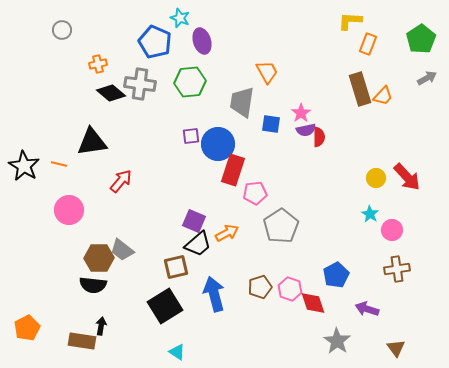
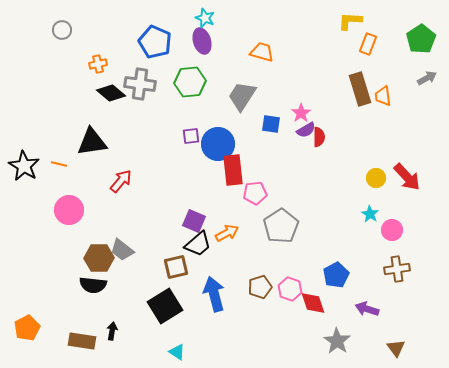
cyan star at (180, 18): moved 25 px right
orange trapezoid at (267, 72): moved 5 px left, 20 px up; rotated 45 degrees counterclockwise
orange trapezoid at (383, 96): rotated 130 degrees clockwise
gray trapezoid at (242, 102): moved 6 px up; rotated 24 degrees clockwise
purple semicircle at (306, 130): rotated 18 degrees counterclockwise
red rectangle at (233, 170): rotated 24 degrees counterclockwise
black arrow at (101, 326): moved 11 px right, 5 px down
